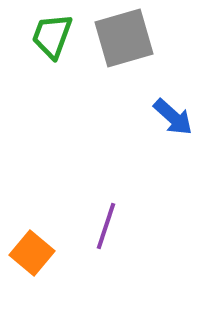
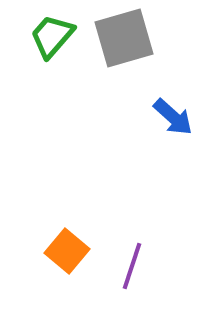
green trapezoid: rotated 21 degrees clockwise
purple line: moved 26 px right, 40 px down
orange square: moved 35 px right, 2 px up
